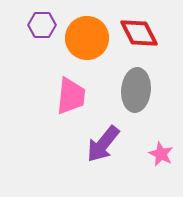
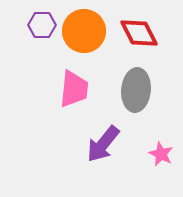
orange circle: moved 3 px left, 7 px up
pink trapezoid: moved 3 px right, 7 px up
